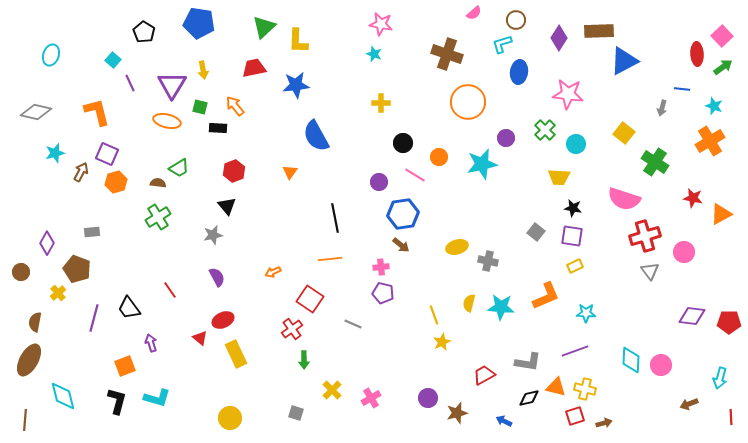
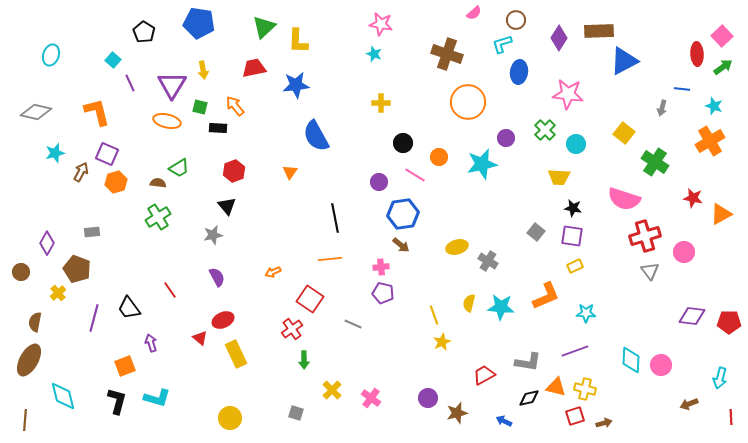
gray cross at (488, 261): rotated 18 degrees clockwise
pink cross at (371, 398): rotated 24 degrees counterclockwise
